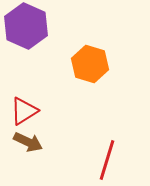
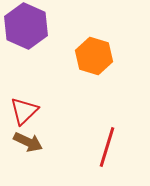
orange hexagon: moved 4 px right, 8 px up
red triangle: rotated 12 degrees counterclockwise
red line: moved 13 px up
